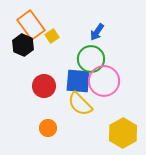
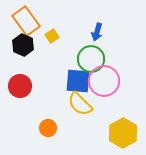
orange rectangle: moved 5 px left, 4 px up
blue arrow: rotated 18 degrees counterclockwise
red circle: moved 24 px left
